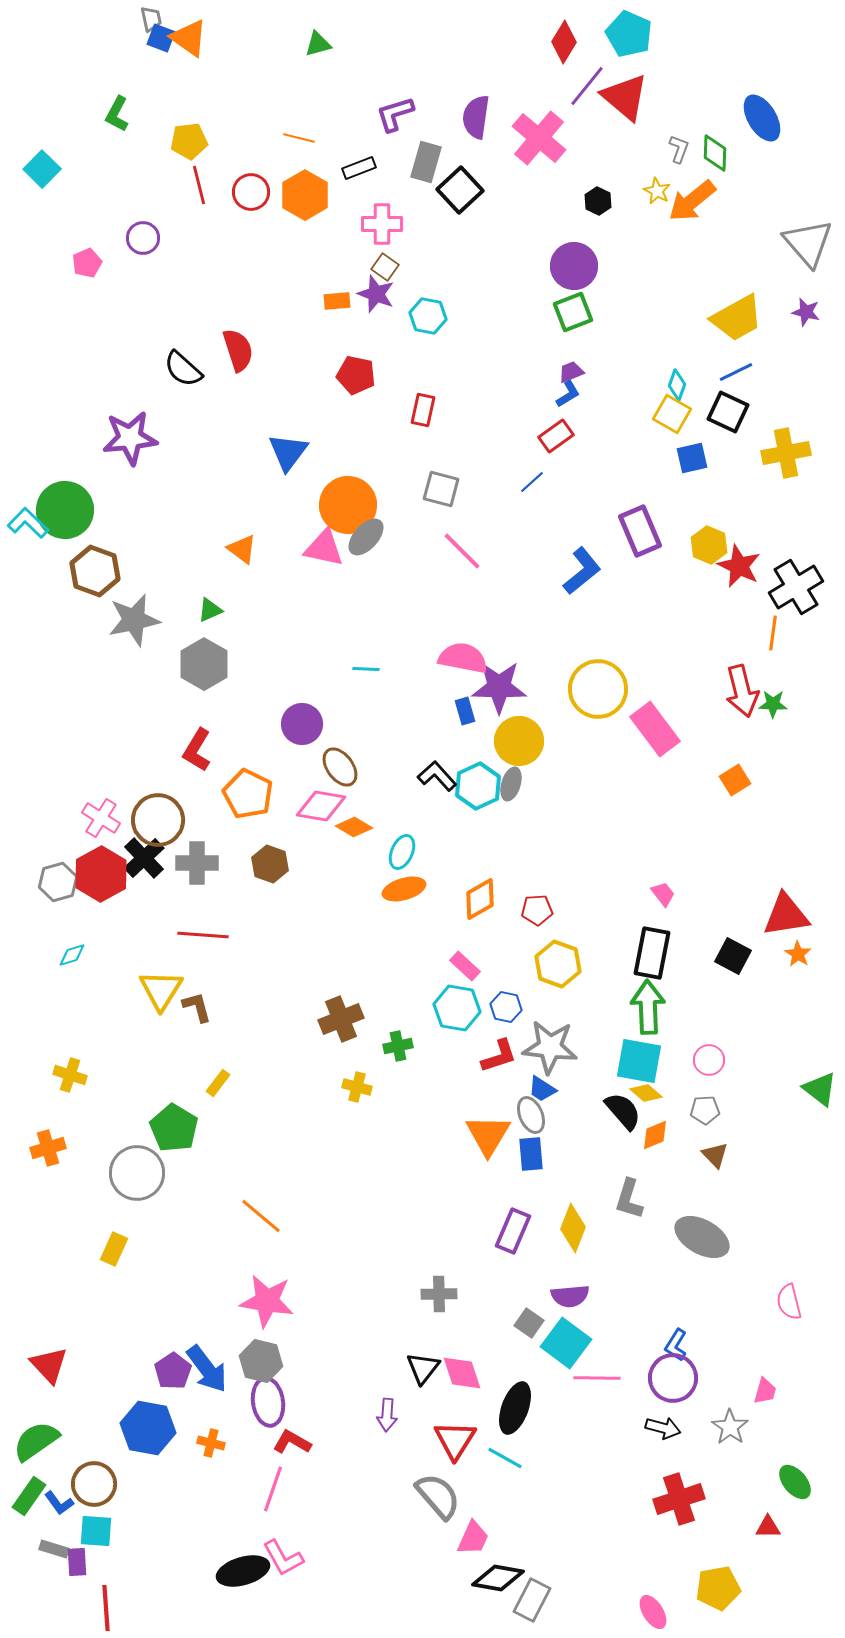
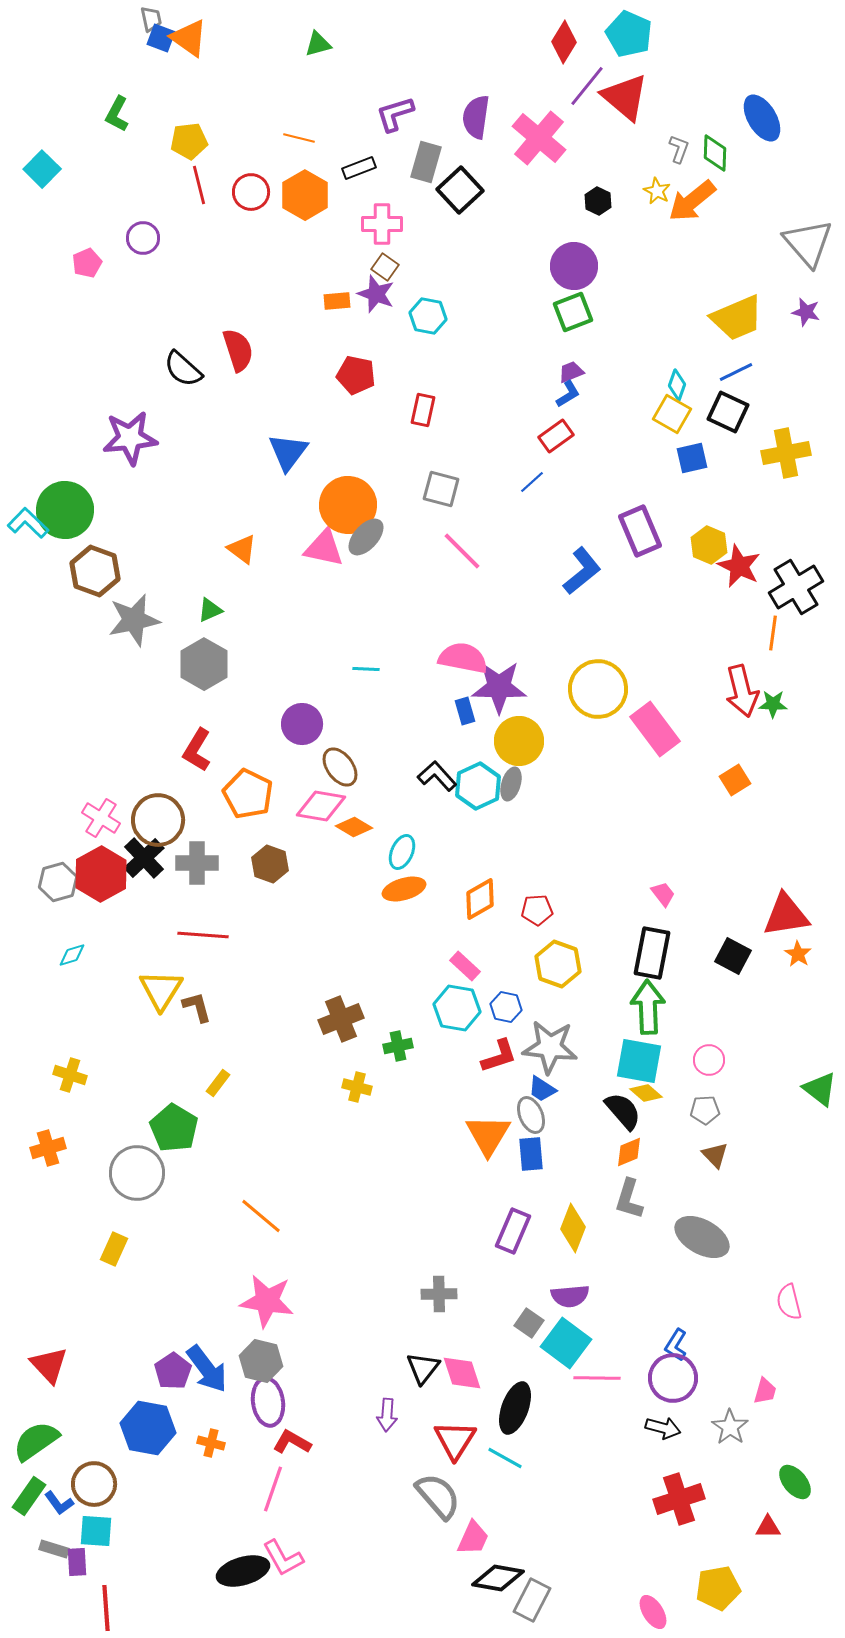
yellow trapezoid at (737, 318): rotated 6 degrees clockwise
orange diamond at (655, 1135): moved 26 px left, 17 px down
